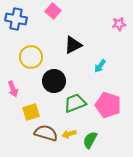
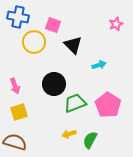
pink square: moved 14 px down; rotated 21 degrees counterclockwise
blue cross: moved 2 px right, 2 px up
pink star: moved 3 px left; rotated 16 degrees counterclockwise
black triangle: rotated 48 degrees counterclockwise
yellow circle: moved 3 px right, 15 px up
cyan arrow: moved 1 px left, 1 px up; rotated 144 degrees counterclockwise
black circle: moved 3 px down
pink arrow: moved 2 px right, 3 px up
pink pentagon: rotated 15 degrees clockwise
yellow square: moved 12 px left
brown semicircle: moved 31 px left, 9 px down
